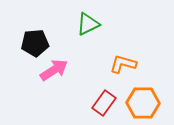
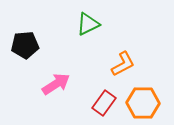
black pentagon: moved 10 px left, 2 px down
orange L-shape: rotated 136 degrees clockwise
pink arrow: moved 2 px right, 14 px down
